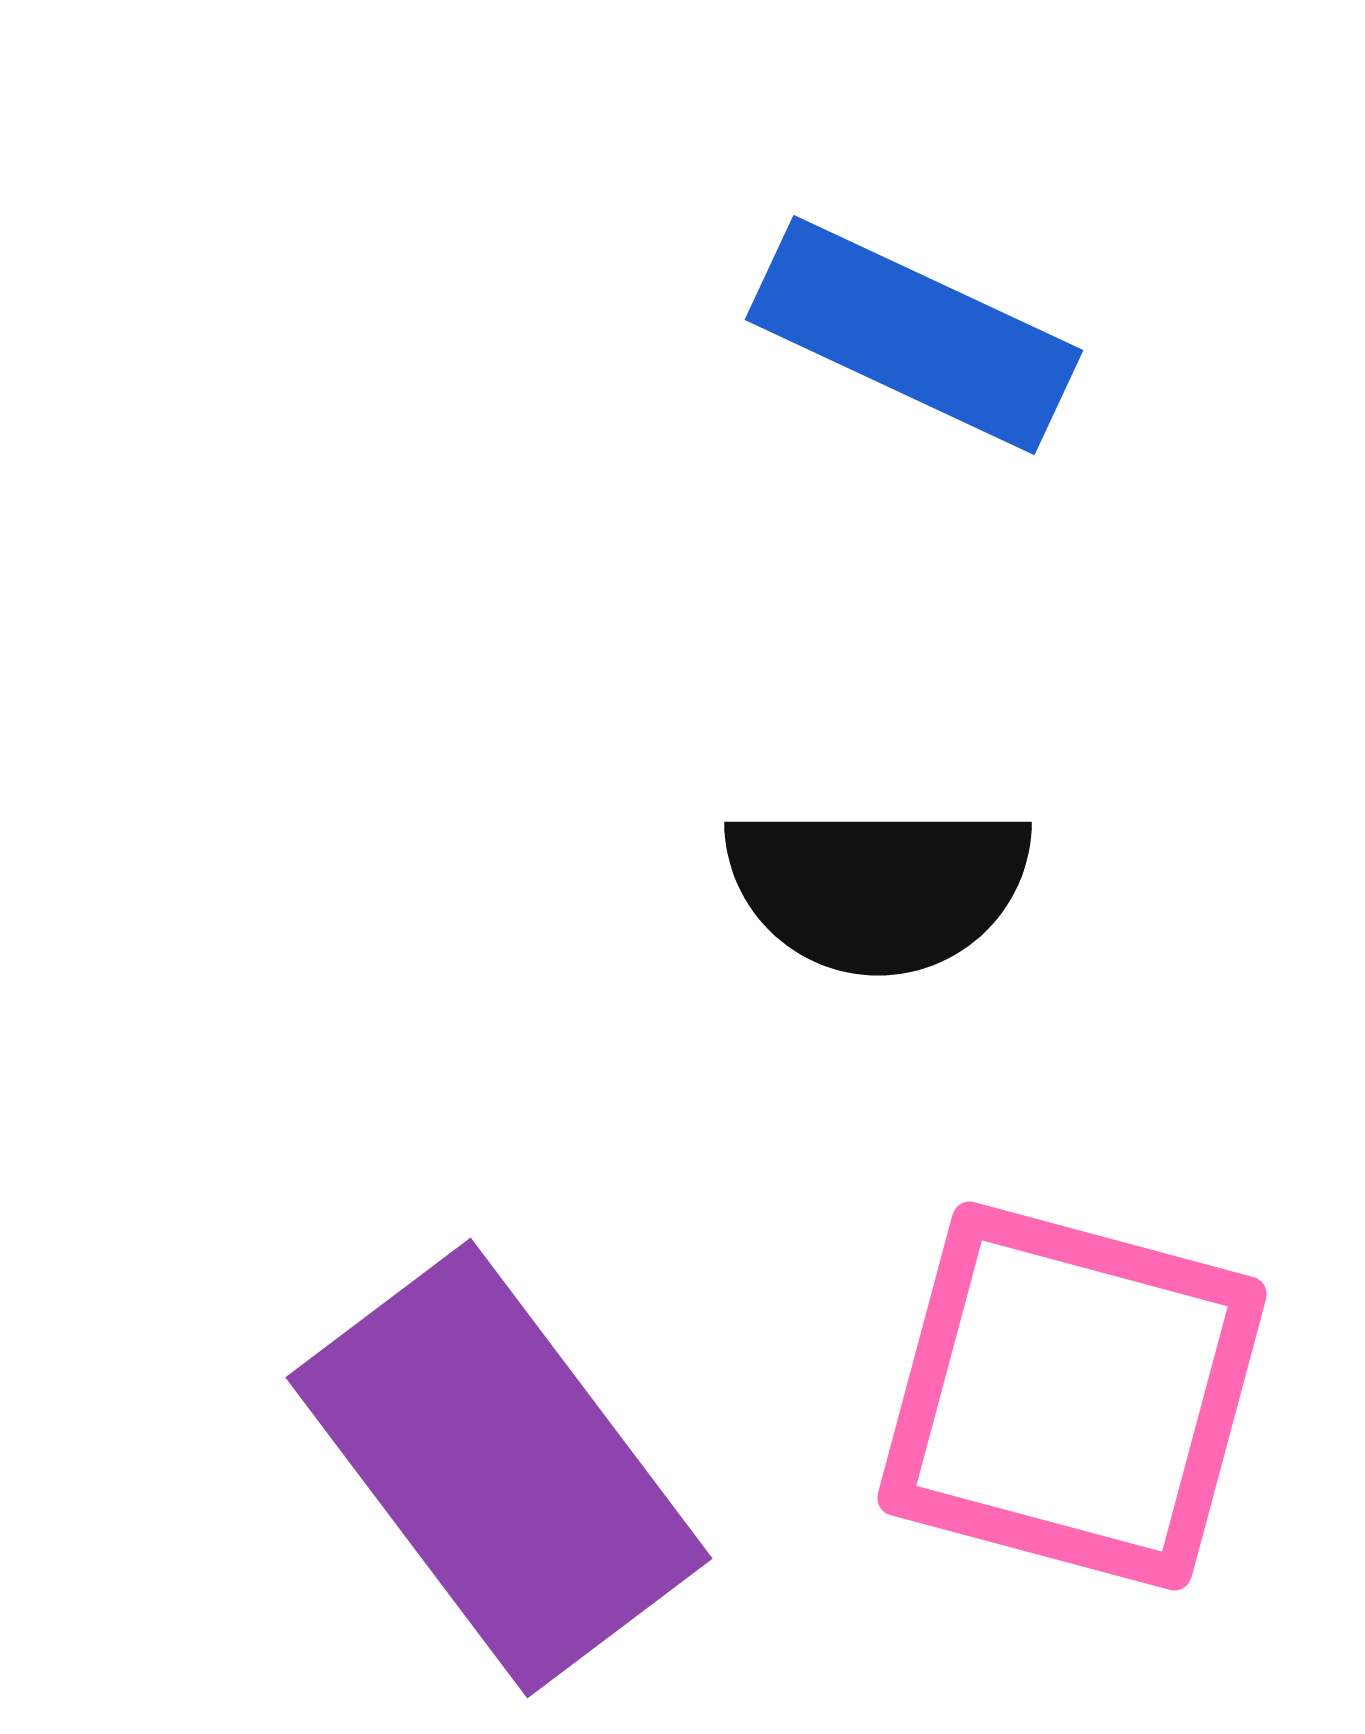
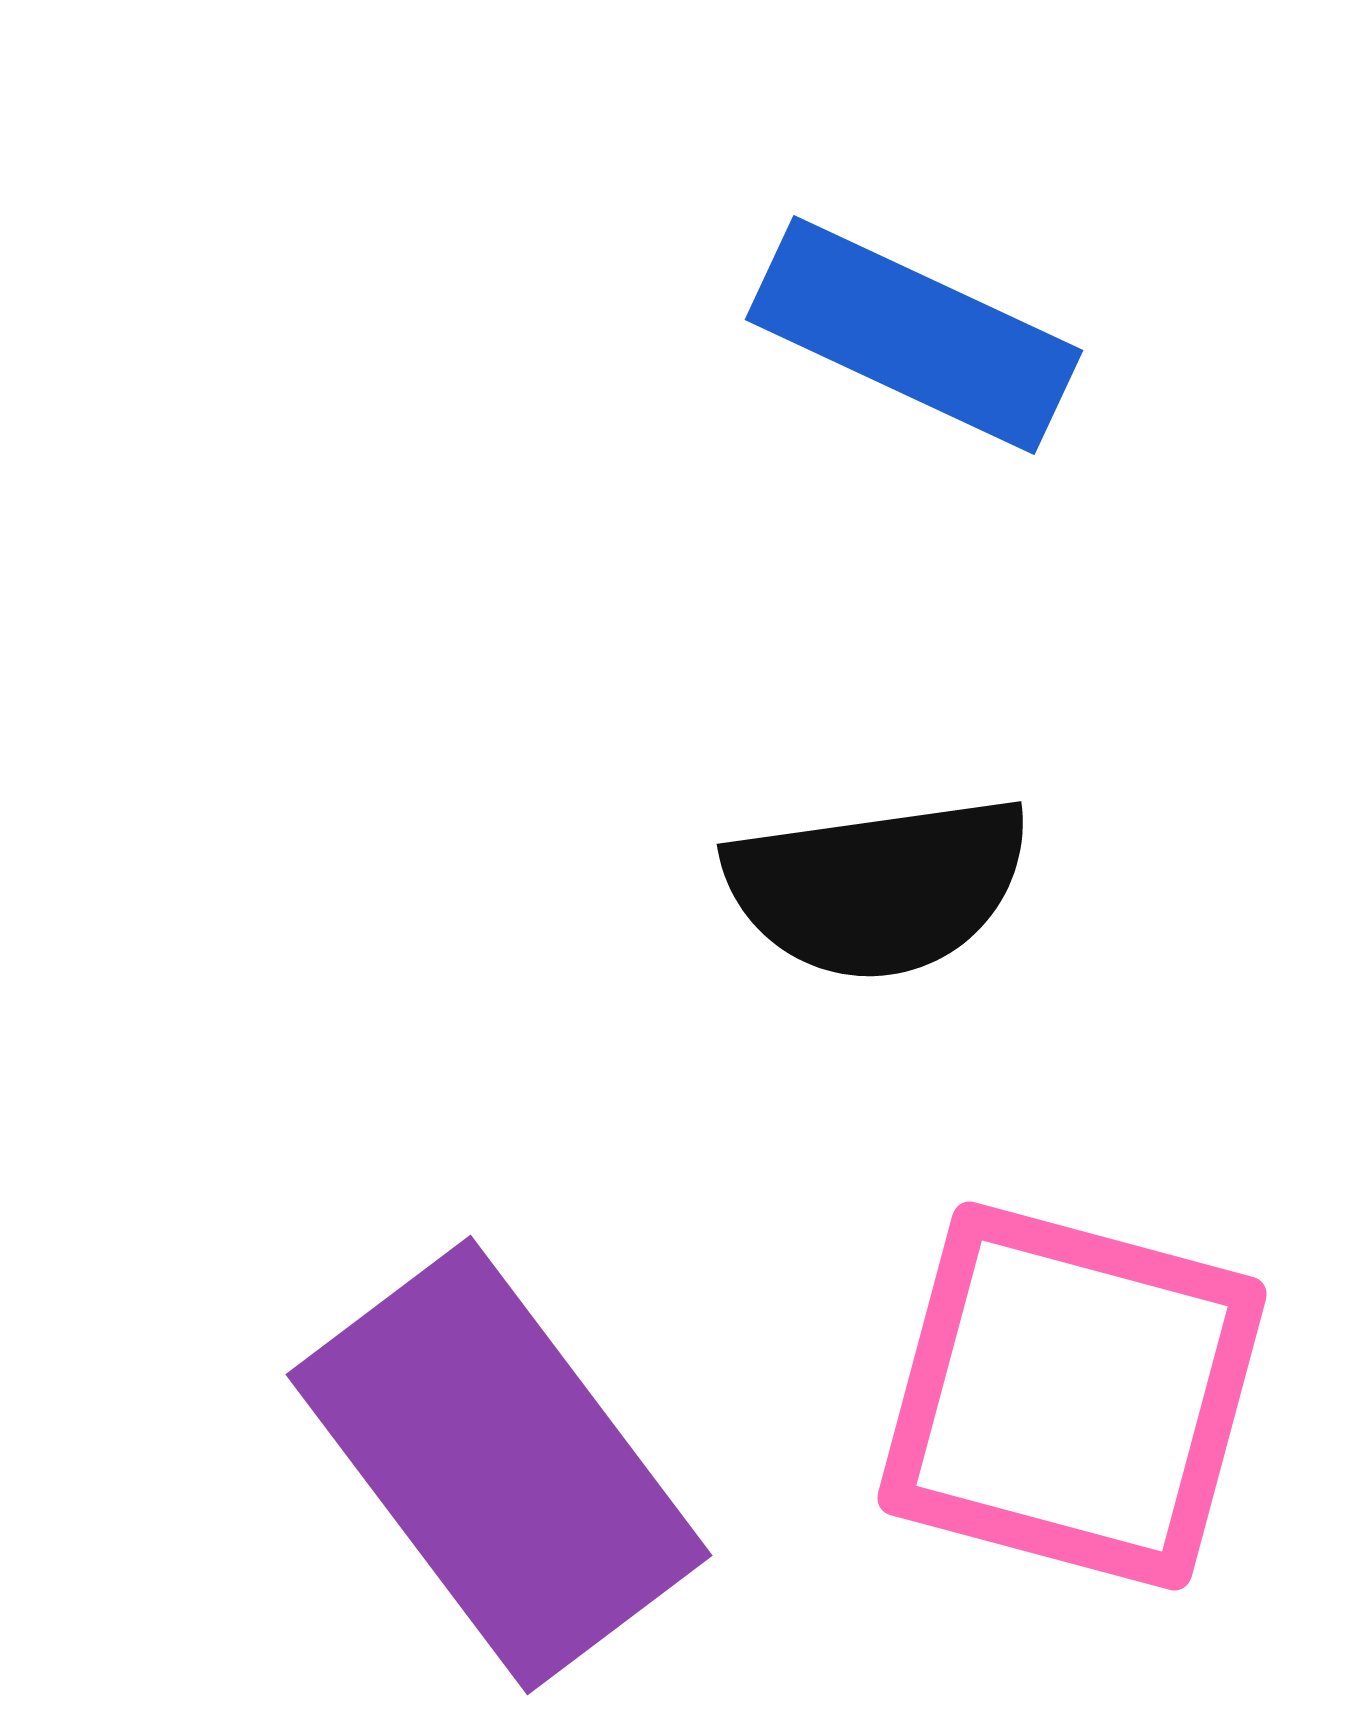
black semicircle: rotated 8 degrees counterclockwise
purple rectangle: moved 3 px up
